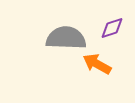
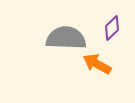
purple diamond: rotated 25 degrees counterclockwise
